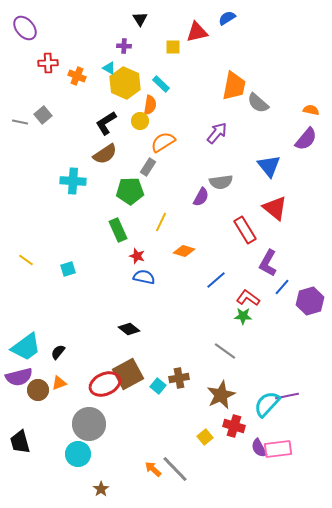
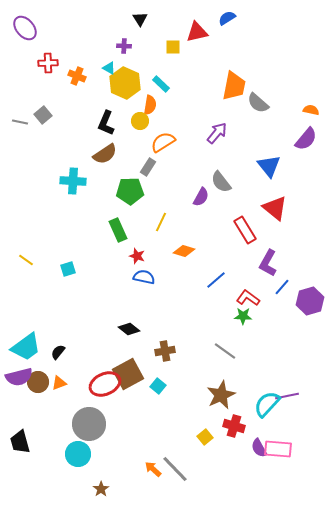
black L-shape at (106, 123): rotated 35 degrees counterclockwise
gray semicircle at (221, 182): rotated 60 degrees clockwise
brown cross at (179, 378): moved 14 px left, 27 px up
brown circle at (38, 390): moved 8 px up
pink rectangle at (278, 449): rotated 12 degrees clockwise
